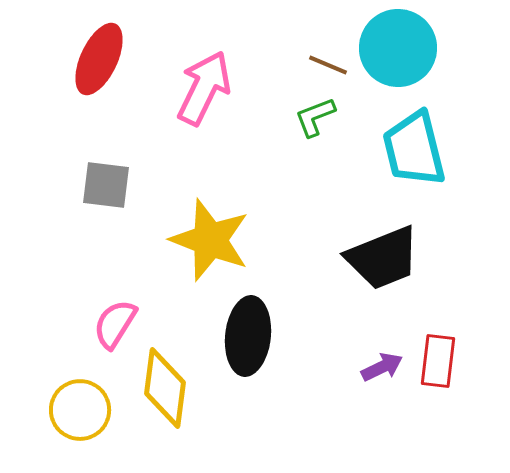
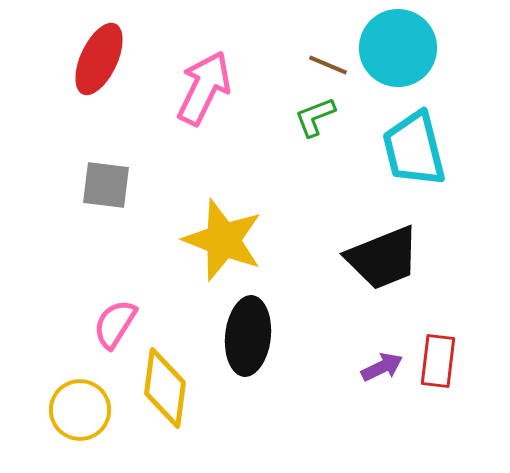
yellow star: moved 13 px right
